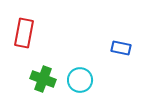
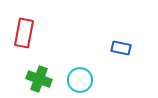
green cross: moved 4 px left
